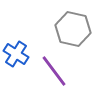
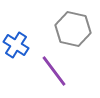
blue cross: moved 9 px up
